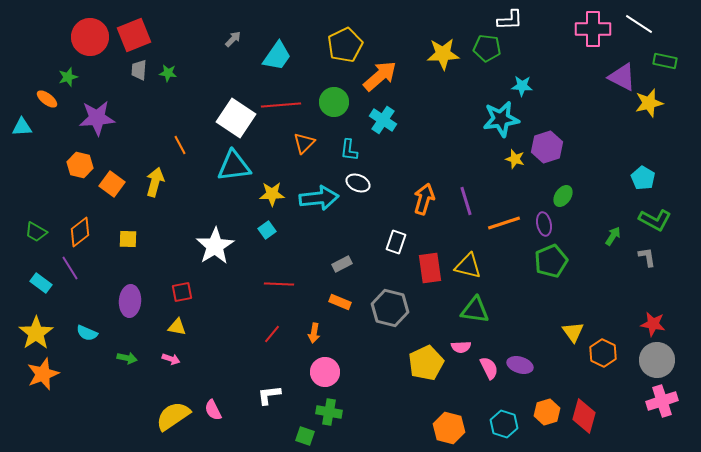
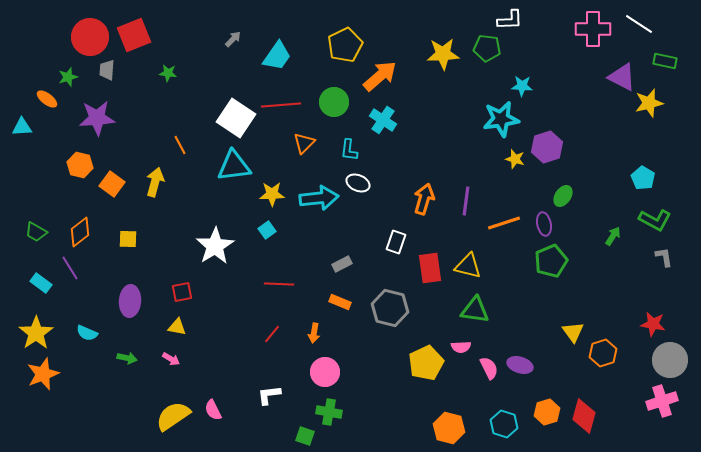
gray trapezoid at (139, 70): moved 32 px left
purple line at (466, 201): rotated 24 degrees clockwise
gray L-shape at (647, 257): moved 17 px right
orange hexagon at (603, 353): rotated 16 degrees clockwise
pink arrow at (171, 359): rotated 12 degrees clockwise
gray circle at (657, 360): moved 13 px right
